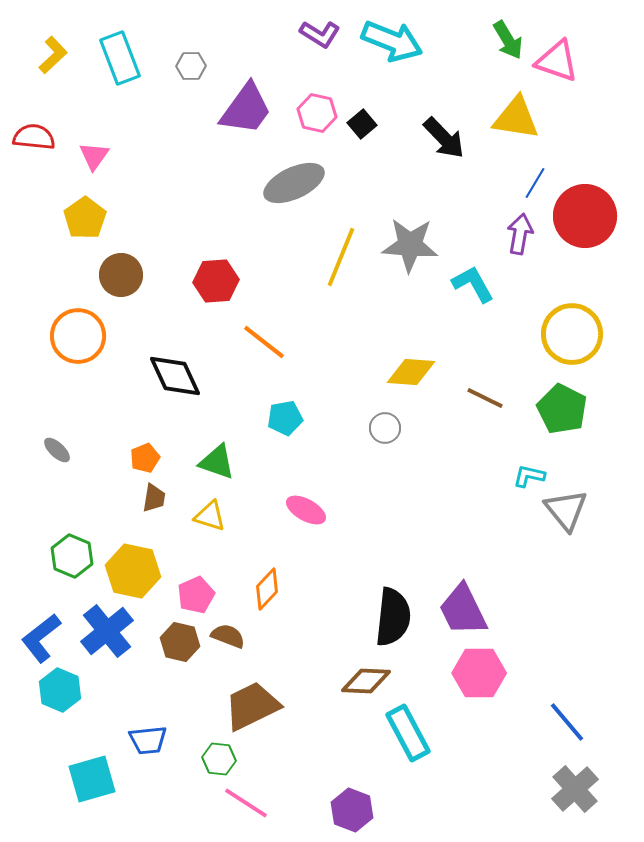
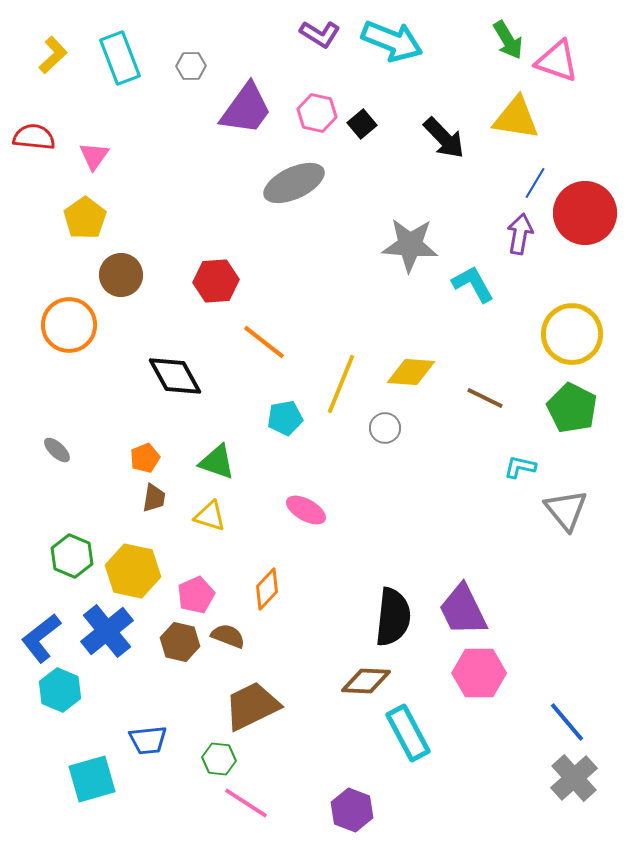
red circle at (585, 216): moved 3 px up
yellow line at (341, 257): moved 127 px down
orange circle at (78, 336): moved 9 px left, 11 px up
black diamond at (175, 376): rotated 4 degrees counterclockwise
green pentagon at (562, 409): moved 10 px right, 1 px up
cyan L-shape at (529, 476): moved 9 px left, 9 px up
gray cross at (575, 789): moved 1 px left, 11 px up
